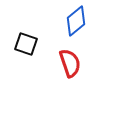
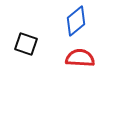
red semicircle: moved 10 px right, 5 px up; rotated 68 degrees counterclockwise
